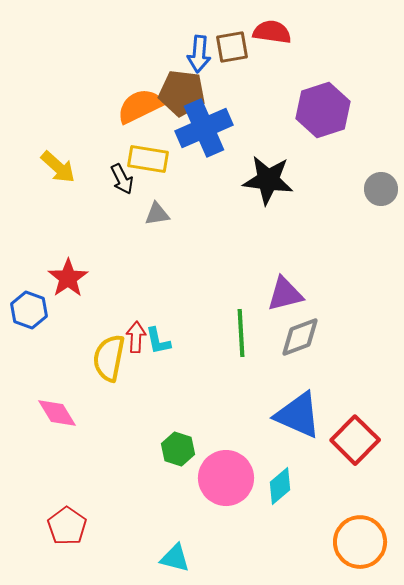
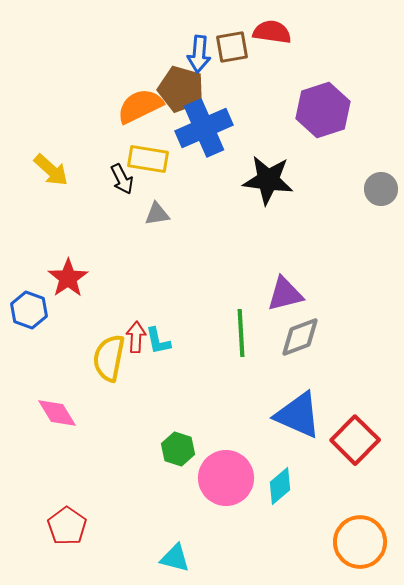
brown pentagon: moved 1 px left, 4 px up; rotated 9 degrees clockwise
yellow arrow: moved 7 px left, 3 px down
